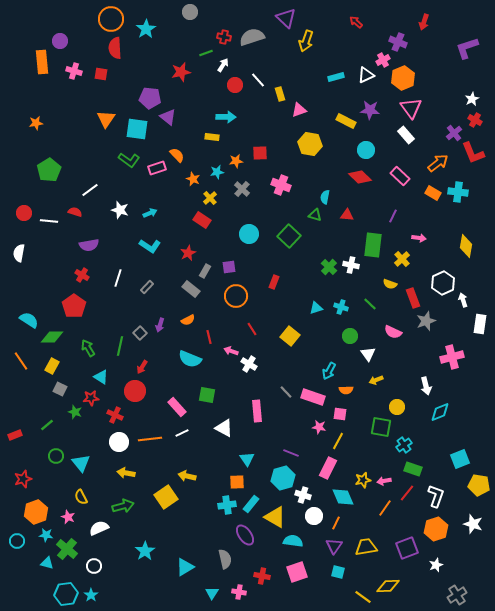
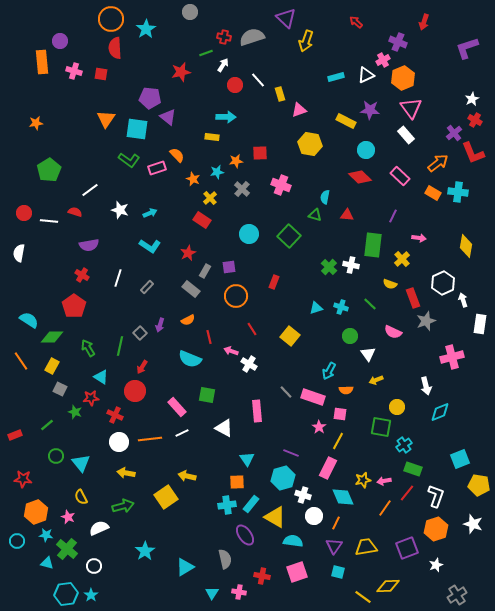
pink star at (319, 427): rotated 24 degrees clockwise
red star at (23, 479): rotated 24 degrees clockwise
